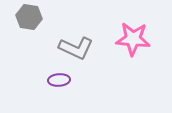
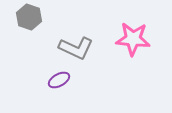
gray hexagon: rotated 10 degrees clockwise
purple ellipse: rotated 25 degrees counterclockwise
